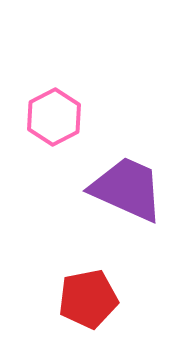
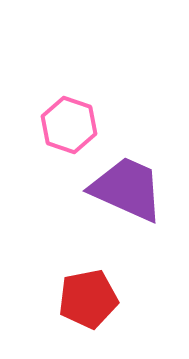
pink hexagon: moved 15 px right, 8 px down; rotated 14 degrees counterclockwise
